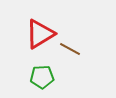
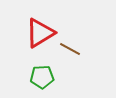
red triangle: moved 1 px up
